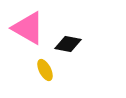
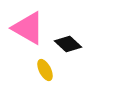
black diamond: rotated 32 degrees clockwise
